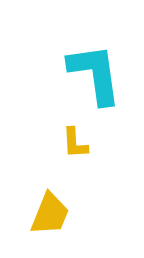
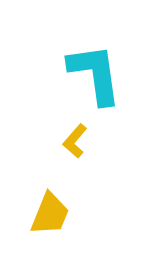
yellow L-shape: moved 2 px up; rotated 44 degrees clockwise
